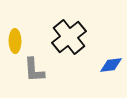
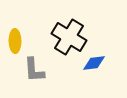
black cross: rotated 20 degrees counterclockwise
blue diamond: moved 17 px left, 2 px up
